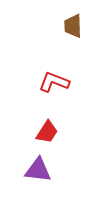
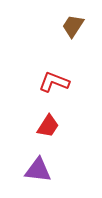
brown trapezoid: rotated 35 degrees clockwise
red trapezoid: moved 1 px right, 6 px up
